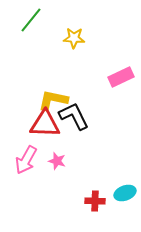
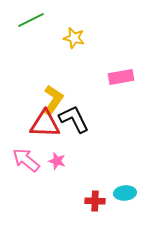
green line: rotated 24 degrees clockwise
yellow star: rotated 10 degrees clockwise
pink rectangle: rotated 15 degrees clockwise
yellow L-shape: rotated 112 degrees clockwise
black L-shape: moved 3 px down
pink arrow: rotated 100 degrees clockwise
cyan ellipse: rotated 15 degrees clockwise
